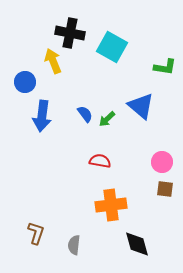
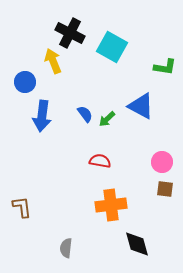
black cross: rotated 16 degrees clockwise
blue triangle: rotated 12 degrees counterclockwise
brown L-shape: moved 14 px left, 26 px up; rotated 25 degrees counterclockwise
gray semicircle: moved 8 px left, 3 px down
